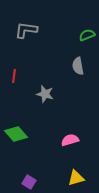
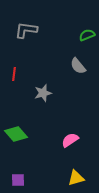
gray semicircle: rotated 30 degrees counterclockwise
red line: moved 2 px up
gray star: moved 2 px left, 1 px up; rotated 30 degrees counterclockwise
pink semicircle: rotated 18 degrees counterclockwise
purple square: moved 11 px left, 2 px up; rotated 32 degrees counterclockwise
